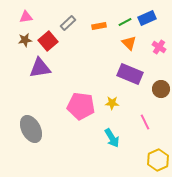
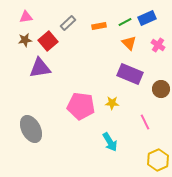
pink cross: moved 1 px left, 2 px up
cyan arrow: moved 2 px left, 4 px down
